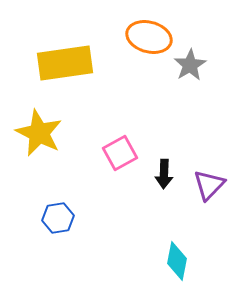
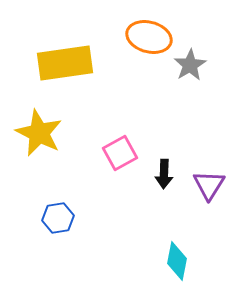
purple triangle: rotated 12 degrees counterclockwise
